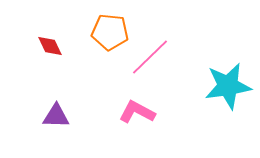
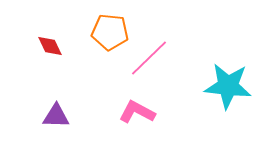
pink line: moved 1 px left, 1 px down
cyan star: rotated 15 degrees clockwise
